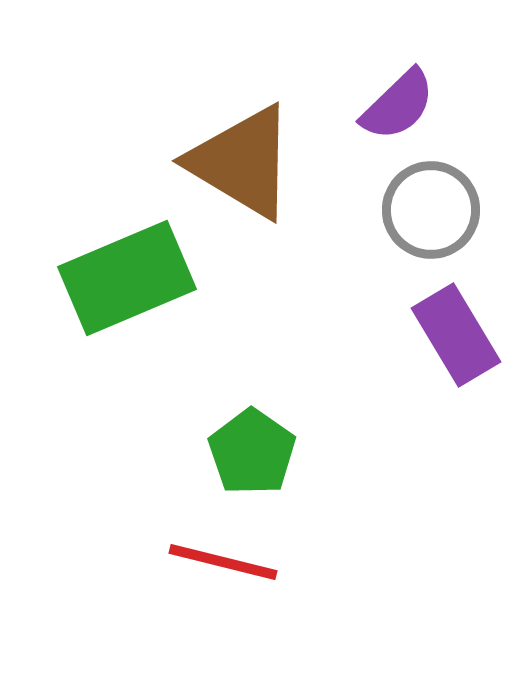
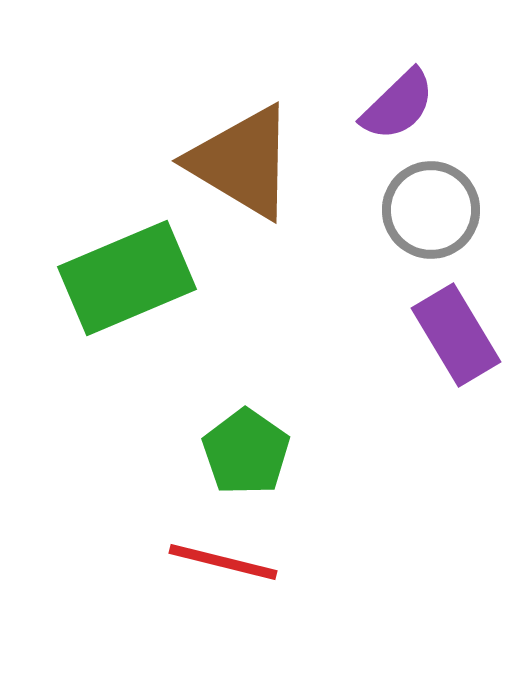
green pentagon: moved 6 px left
